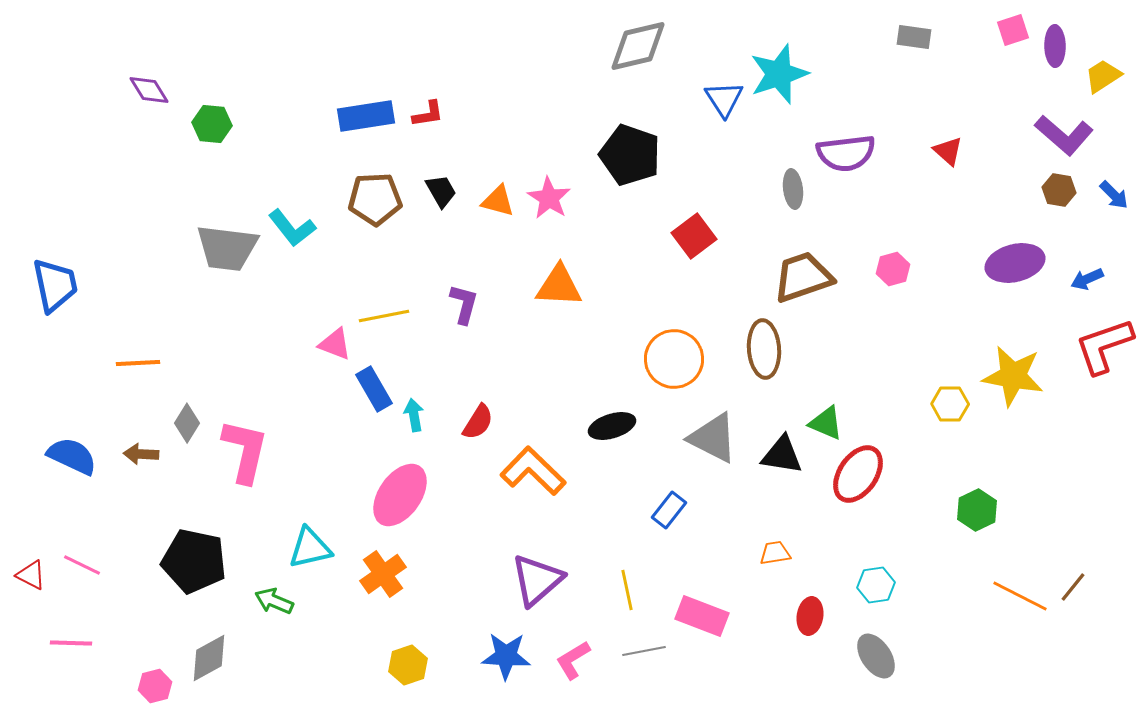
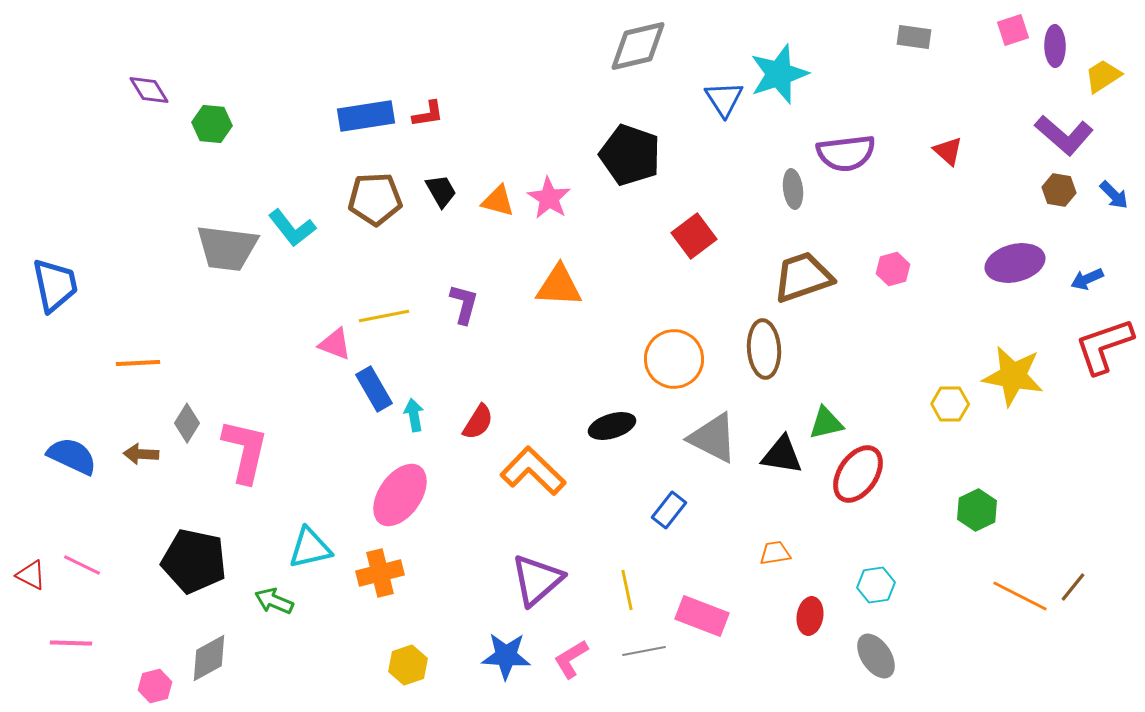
green triangle at (826, 423): rotated 36 degrees counterclockwise
orange cross at (383, 574): moved 3 px left, 1 px up; rotated 21 degrees clockwise
pink L-shape at (573, 660): moved 2 px left, 1 px up
